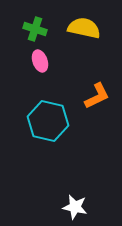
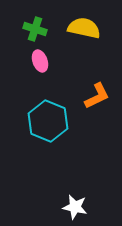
cyan hexagon: rotated 9 degrees clockwise
